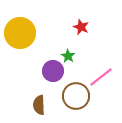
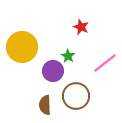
yellow circle: moved 2 px right, 14 px down
pink line: moved 4 px right, 14 px up
brown semicircle: moved 6 px right
